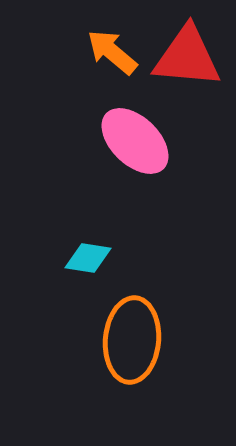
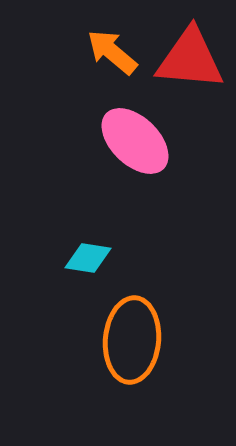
red triangle: moved 3 px right, 2 px down
